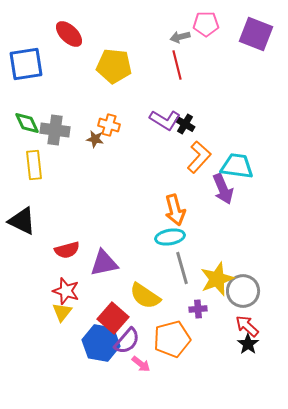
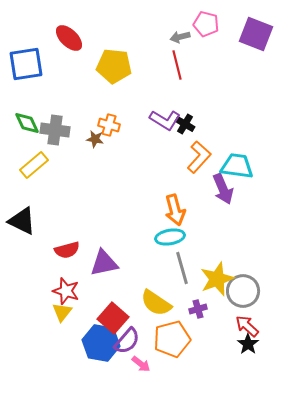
pink pentagon: rotated 15 degrees clockwise
red ellipse: moved 4 px down
yellow rectangle: rotated 56 degrees clockwise
yellow semicircle: moved 11 px right, 7 px down
purple cross: rotated 12 degrees counterclockwise
